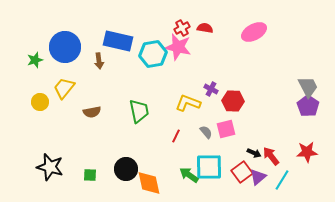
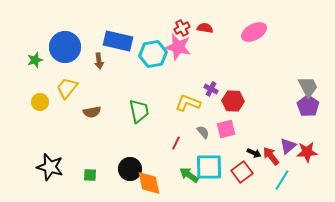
yellow trapezoid: moved 3 px right
gray semicircle: moved 3 px left
red line: moved 7 px down
black circle: moved 4 px right
purple triangle: moved 30 px right, 31 px up
